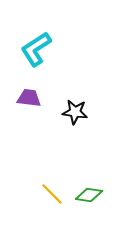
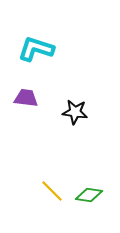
cyan L-shape: rotated 51 degrees clockwise
purple trapezoid: moved 3 px left
yellow line: moved 3 px up
